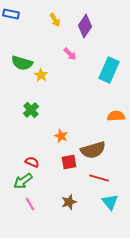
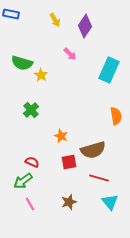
orange semicircle: rotated 84 degrees clockwise
